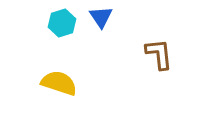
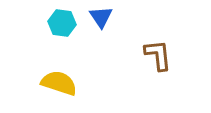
cyan hexagon: rotated 24 degrees clockwise
brown L-shape: moved 1 px left, 1 px down
